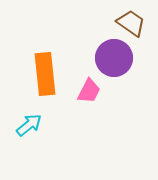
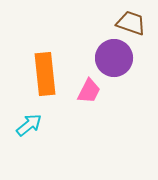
brown trapezoid: rotated 16 degrees counterclockwise
